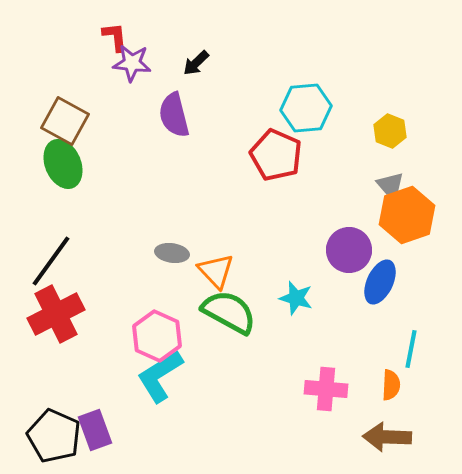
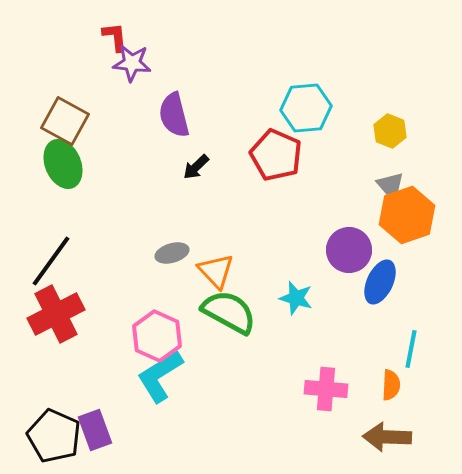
black arrow: moved 104 px down
gray ellipse: rotated 24 degrees counterclockwise
